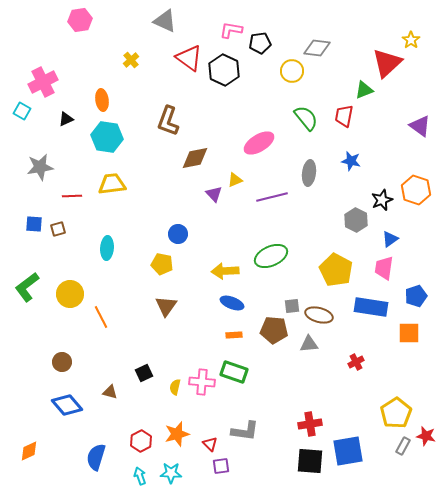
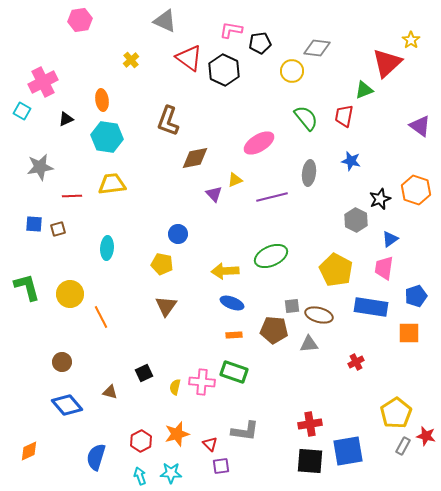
black star at (382, 200): moved 2 px left, 1 px up
green L-shape at (27, 287): rotated 112 degrees clockwise
